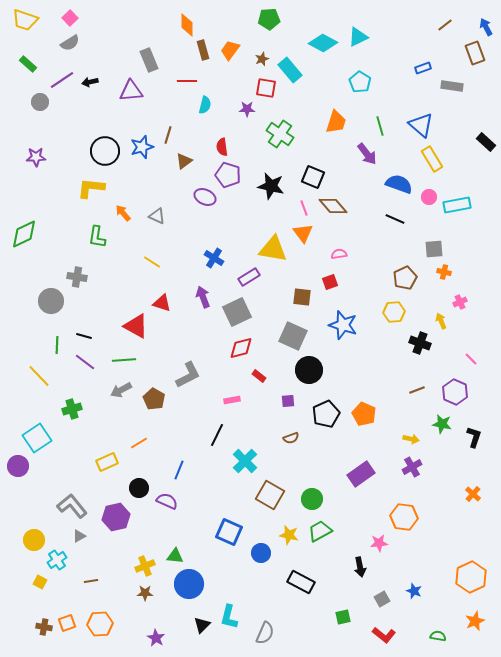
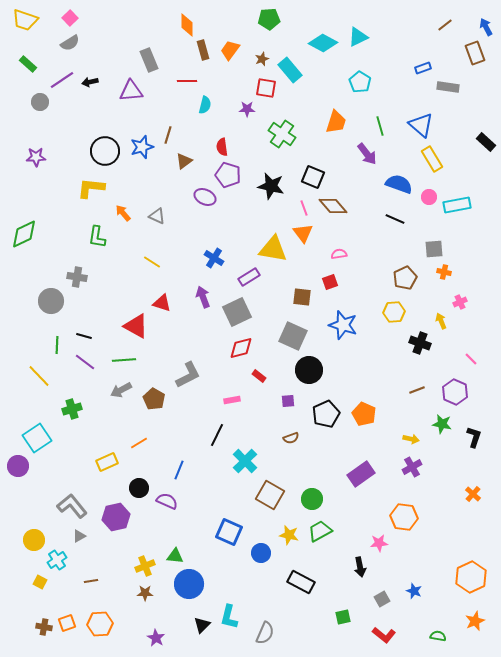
gray rectangle at (452, 86): moved 4 px left, 1 px down
green cross at (280, 134): moved 2 px right
